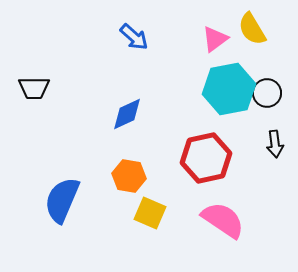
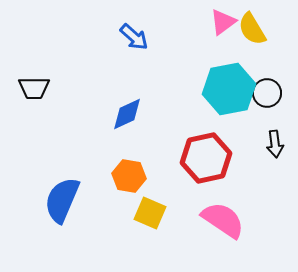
pink triangle: moved 8 px right, 17 px up
